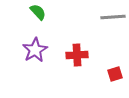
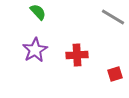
gray line: rotated 35 degrees clockwise
